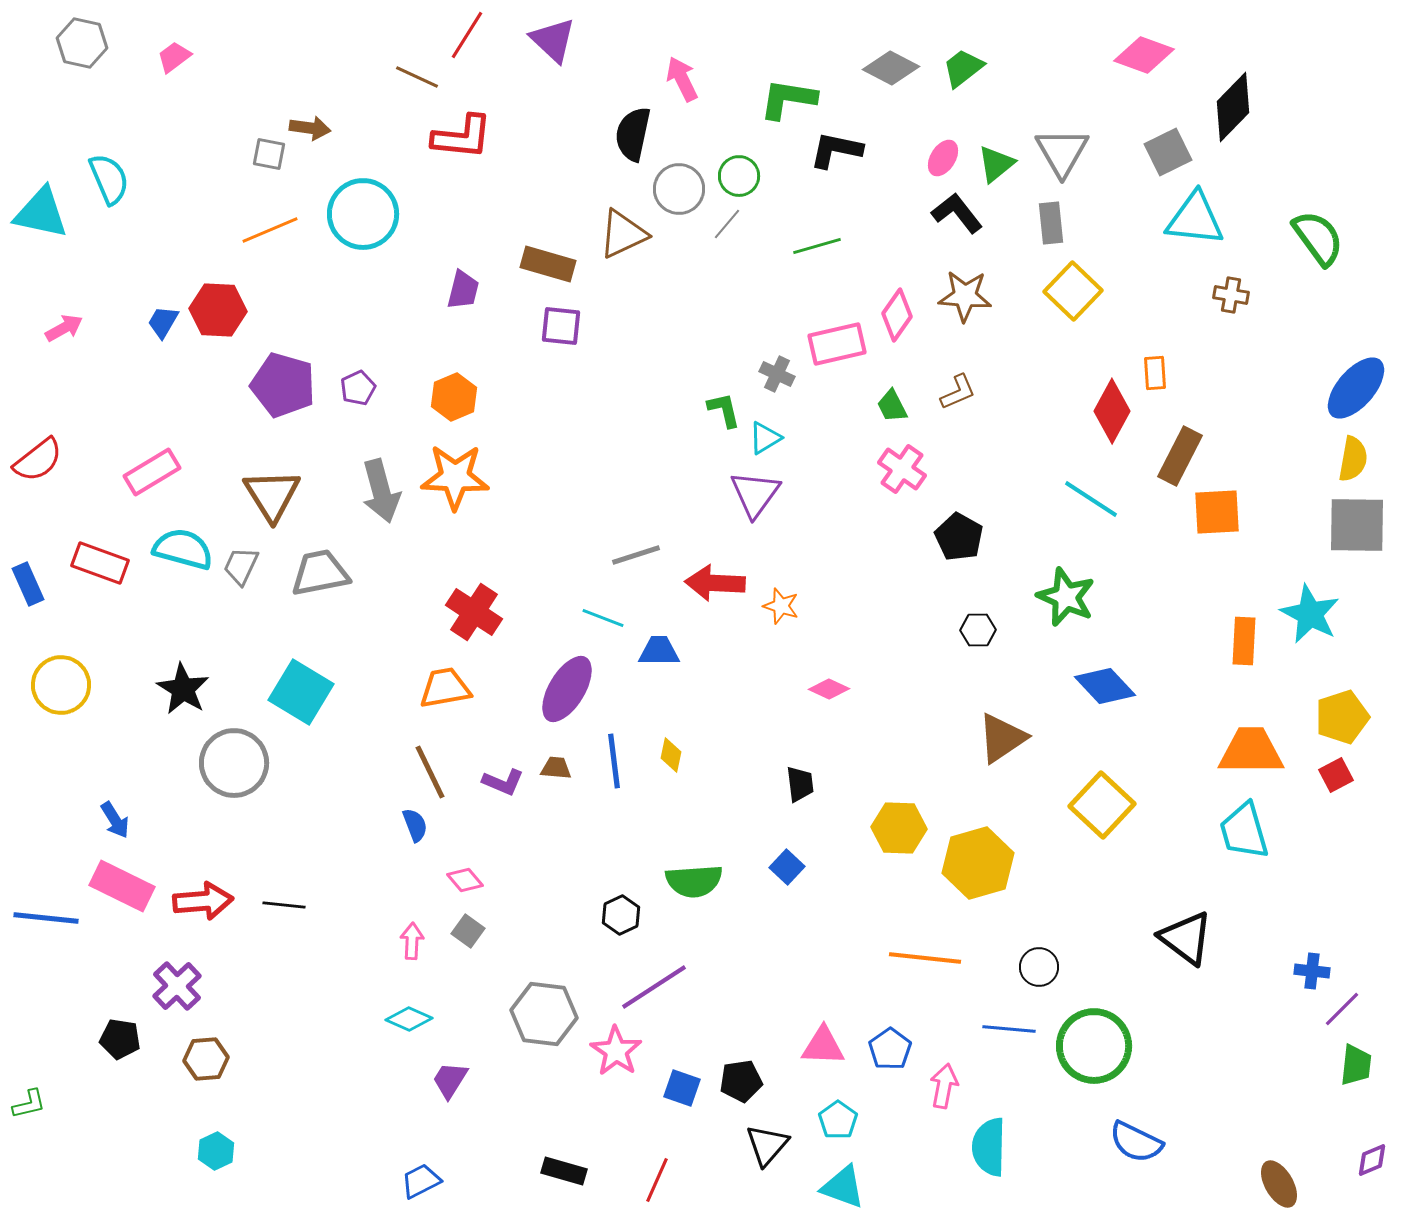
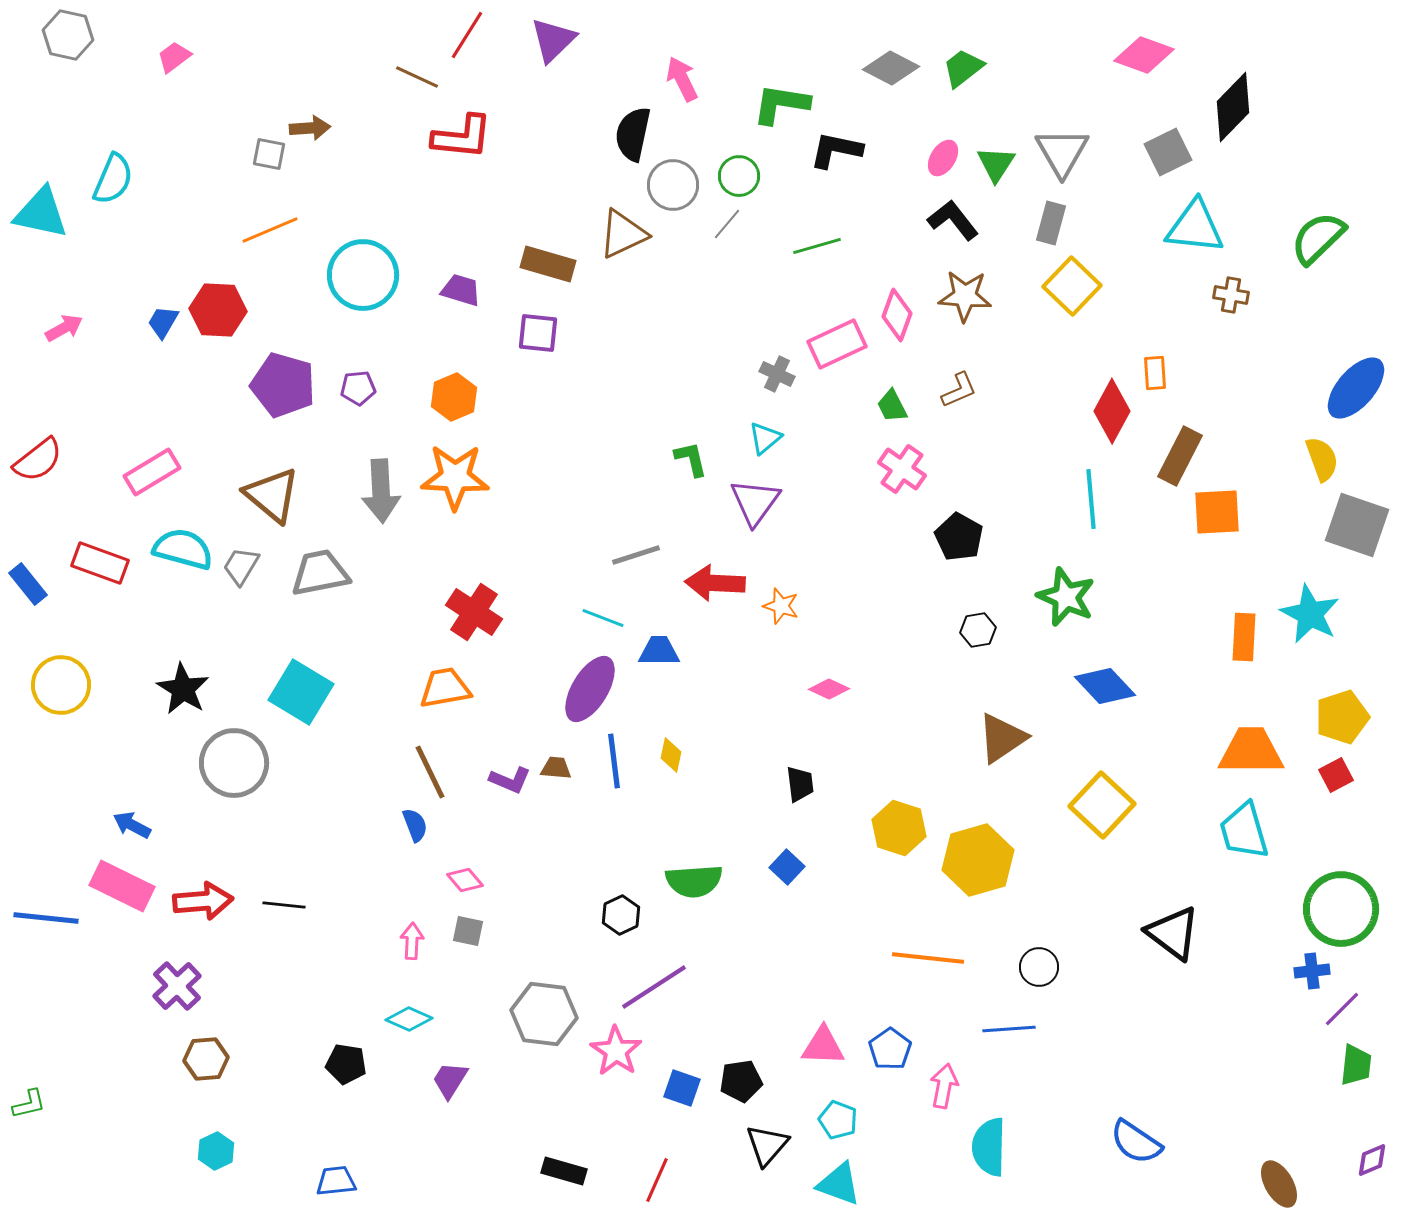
purple triangle at (553, 40): rotated 33 degrees clockwise
gray hexagon at (82, 43): moved 14 px left, 8 px up
green L-shape at (788, 99): moved 7 px left, 5 px down
brown arrow at (310, 128): rotated 12 degrees counterclockwise
green triangle at (996, 164): rotated 18 degrees counterclockwise
cyan semicircle at (109, 179): moved 4 px right; rotated 46 degrees clockwise
gray circle at (679, 189): moved 6 px left, 4 px up
black L-shape at (957, 213): moved 4 px left, 7 px down
cyan circle at (363, 214): moved 61 px down
cyan triangle at (1195, 219): moved 8 px down
gray rectangle at (1051, 223): rotated 21 degrees clockwise
green semicircle at (1318, 238): rotated 98 degrees counterclockwise
purple trapezoid at (463, 290): moved 2 px left; rotated 87 degrees counterclockwise
yellow square at (1073, 291): moved 1 px left, 5 px up
pink diamond at (897, 315): rotated 15 degrees counterclockwise
purple square at (561, 326): moved 23 px left, 7 px down
pink rectangle at (837, 344): rotated 12 degrees counterclockwise
purple pentagon at (358, 388): rotated 20 degrees clockwise
brown L-shape at (958, 392): moved 1 px right, 2 px up
green L-shape at (724, 410): moved 33 px left, 49 px down
cyan triangle at (765, 438): rotated 9 degrees counterclockwise
yellow semicircle at (1353, 459): moved 31 px left; rotated 30 degrees counterclockwise
gray arrow at (381, 491): rotated 12 degrees clockwise
purple triangle at (755, 494): moved 8 px down
brown triangle at (272, 495): rotated 18 degrees counterclockwise
cyan line at (1091, 499): rotated 52 degrees clockwise
gray square at (1357, 525): rotated 18 degrees clockwise
gray trapezoid at (241, 566): rotated 6 degrees clockwise
blue rectangle at (28, 584): rotated 15 degrees counterclockwise
black hexagon at (978, 630): rotated 8 degrees counterclockwise
orange rectangle at (1244, 641): moved 4 px up
purple ellipse at (567, 689): moved 23 px right
purple L-shape at (503, 782): moved 7 px right, 2 px up
blue arrow at (115, 820): moved 17 px right, 5 px down; rotated 150 degrees clockwise
yellow hexagon at (899, 828): rotated 16 degrees clockwise
yellow hexagon at (978, 863): moved 3 px up
gray square at (468, 931): rotated 24 degrees counterclockwise
black triangle at (1186, 938): moved 13 px left, 5 px up
orange line at (925, 958): moved 3 px right
blue cross at (1312, 971): rotated 12 degrees counterclockwise
blue line at (1009, 1029): rotated 9 degrees counterclockwise
black pentagon at (120, 1039): moved 226 px right, 25 px down
green circle at (1094, 1046): moved 247 px right, 137 px up
cyan pentagon at (838, 1120): rotated 15 degrees counterclockwise
blue semicircle at (1136, 1142): rotated 8 degrees clockwise
blue trapezoid at (421, 1181): moved 85 px left; rotated 21 degrees clockwise
cyan triangle at (843, 1187): moved 4 px left, 3 px up
